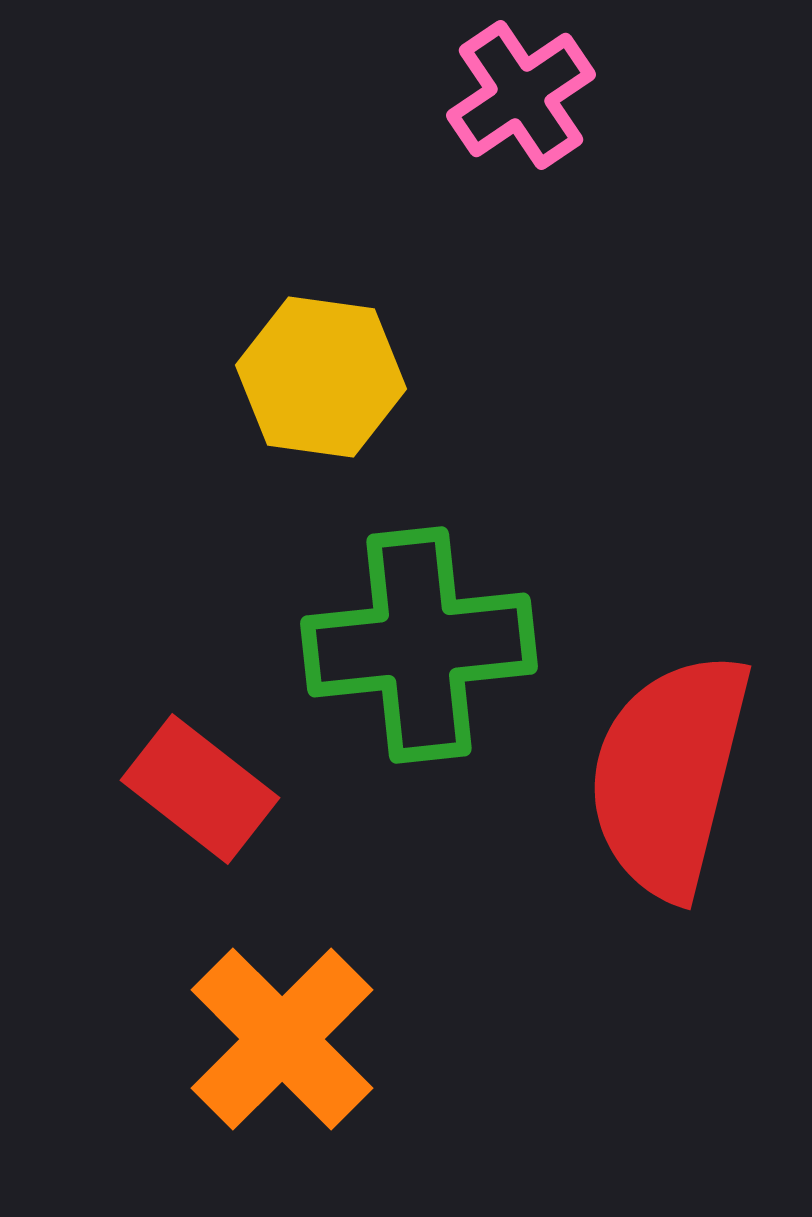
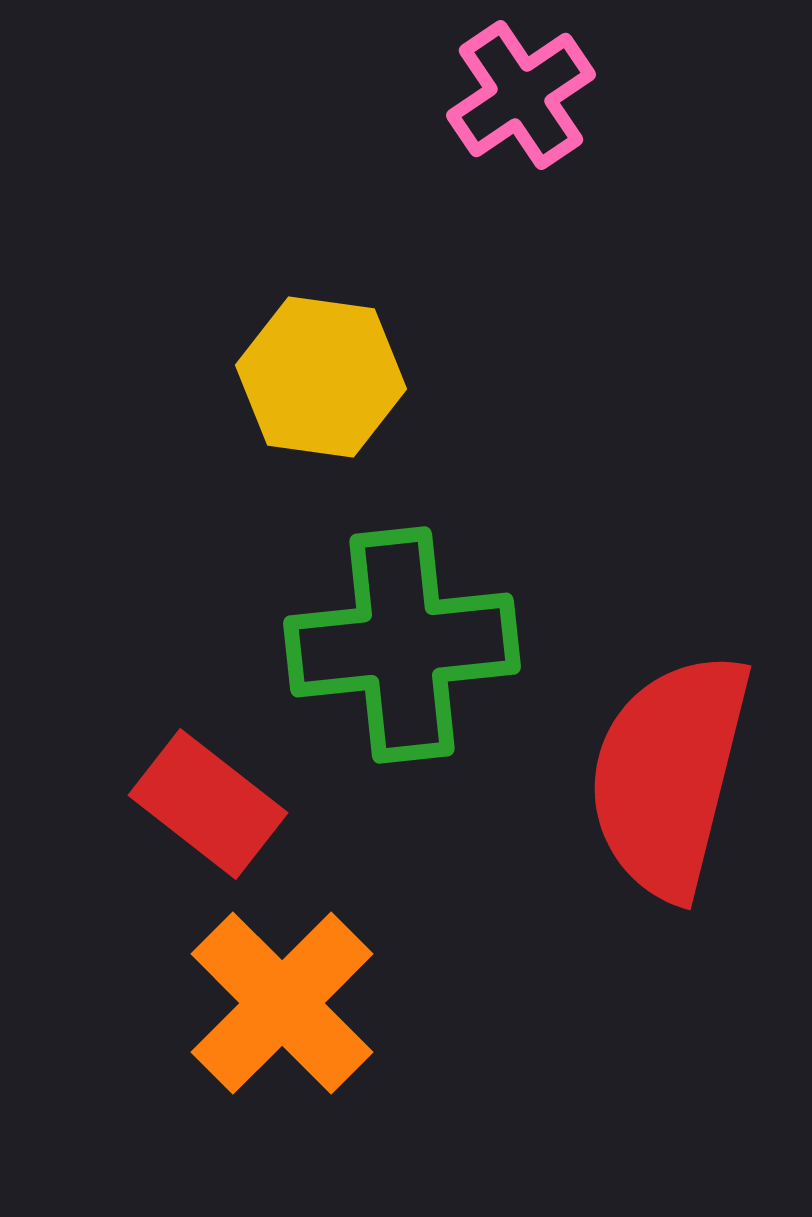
green cross: moved 17 px left
red rectangle: moved 8 px right, 15 px down
orange cross: moved 36 px up
